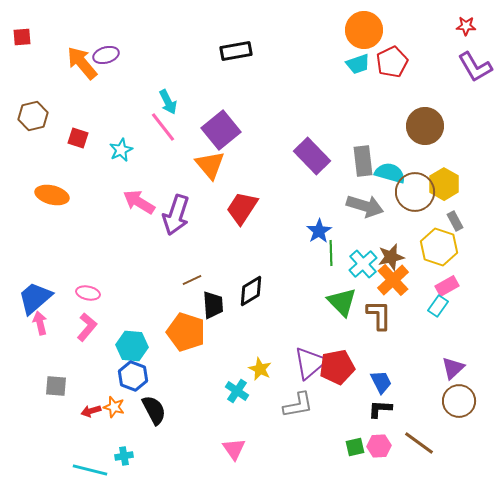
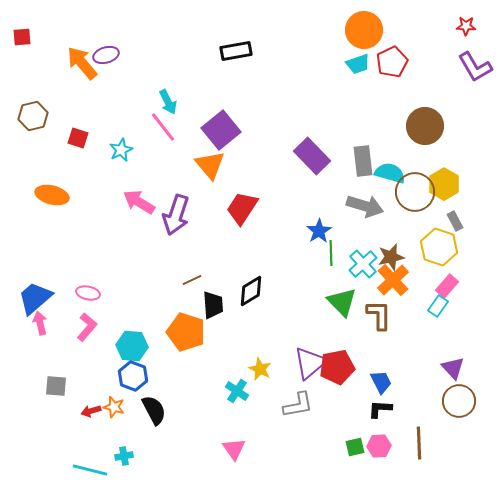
pink rectangle at (447, 286): rotated 20 degrees counterclockwise
purple triangle at (453, 368): rotated 30 degrees counterclockwise
brown line at (419, 443): rotated 52 degrees clockwise
